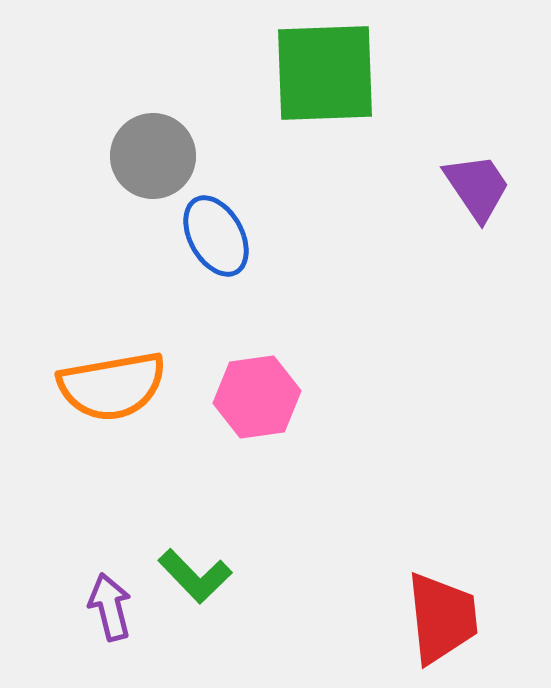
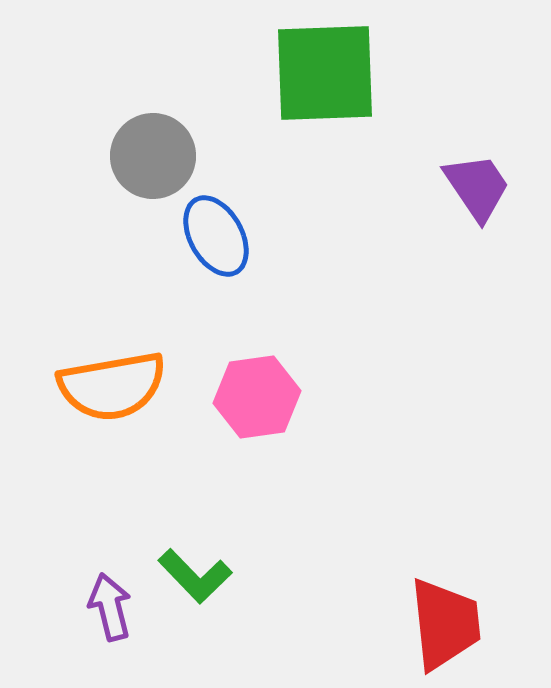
red trapezoid: moved 3 px right, 6 px down
